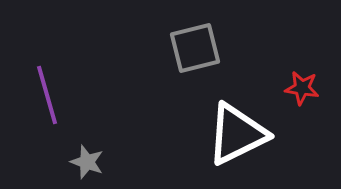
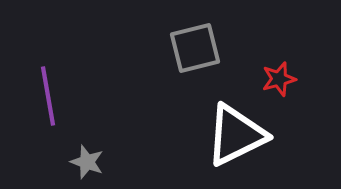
red star: moved 23 px left, 9 px up; rotated 24 degrees counterclockwise
purple line: moved 1 px right, 1 px down; rotated 6 degrees clockwise
white triangle: moved 1 px left, 1 px down
